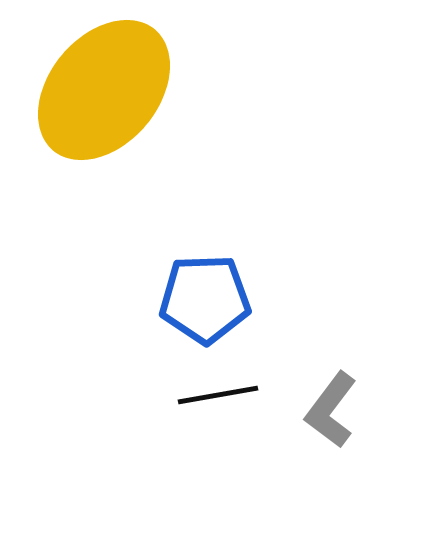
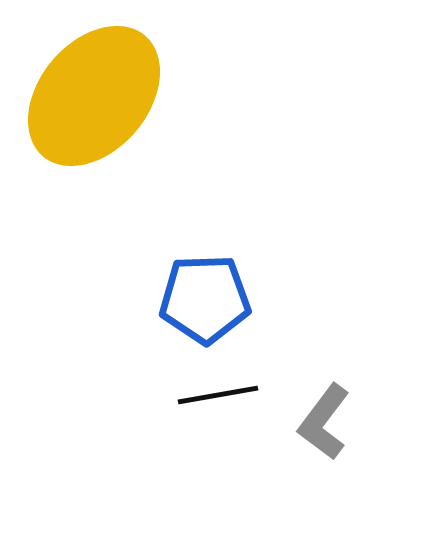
yellow ellipse: moved 10 px left, 6 px down
gray L-shape: moved 7 px left, 12 px down
